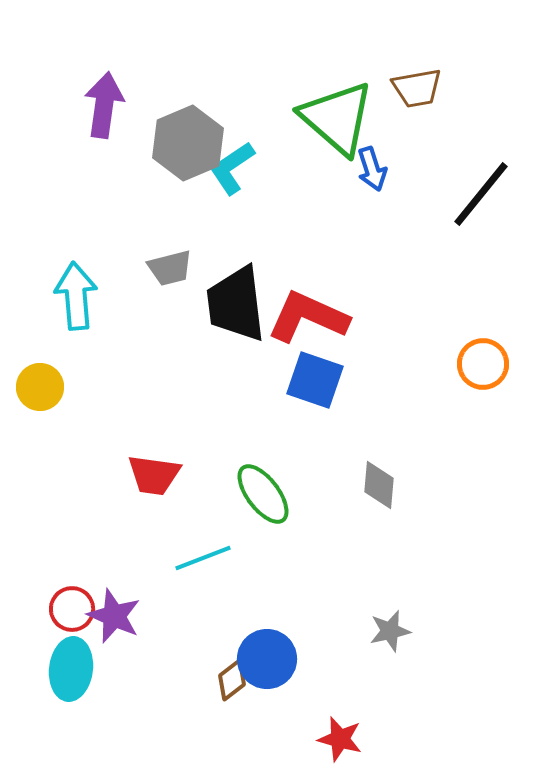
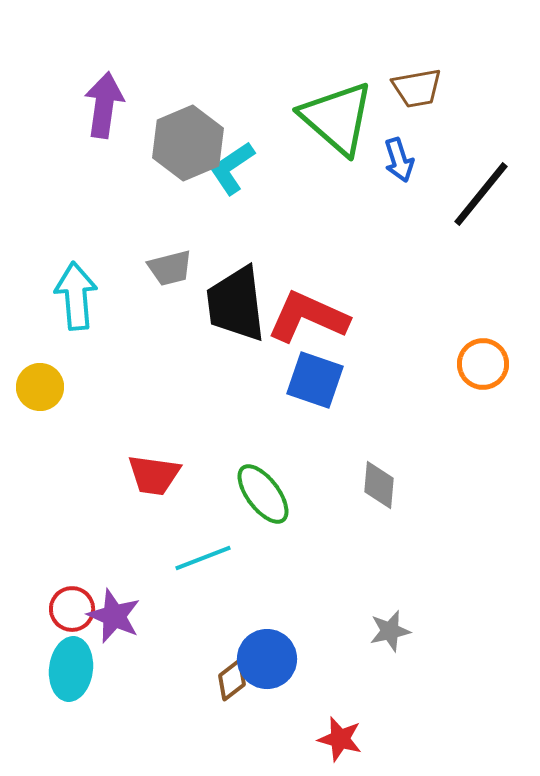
blue arrow: moved 27 px right, 9 px up
